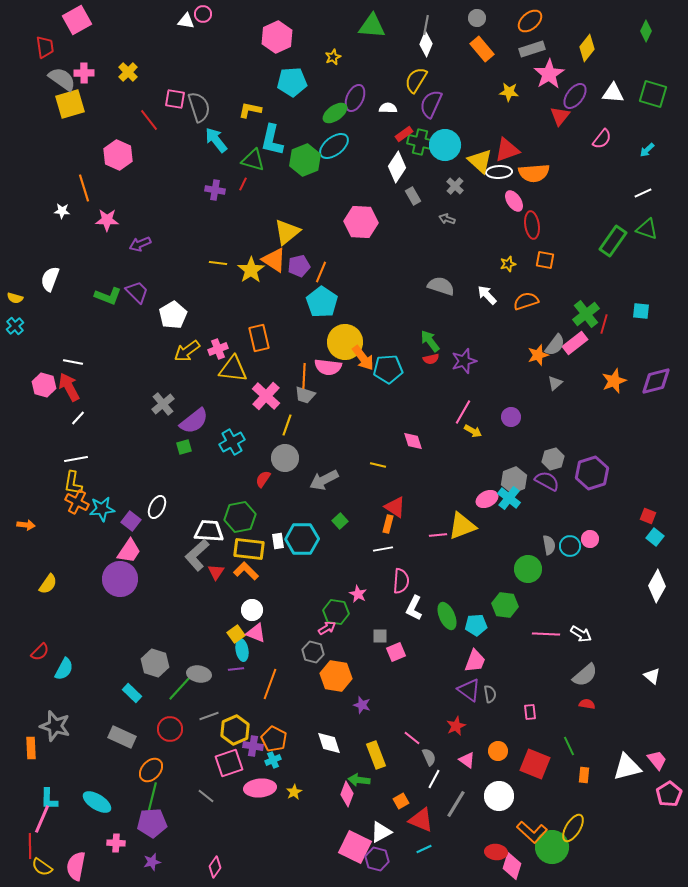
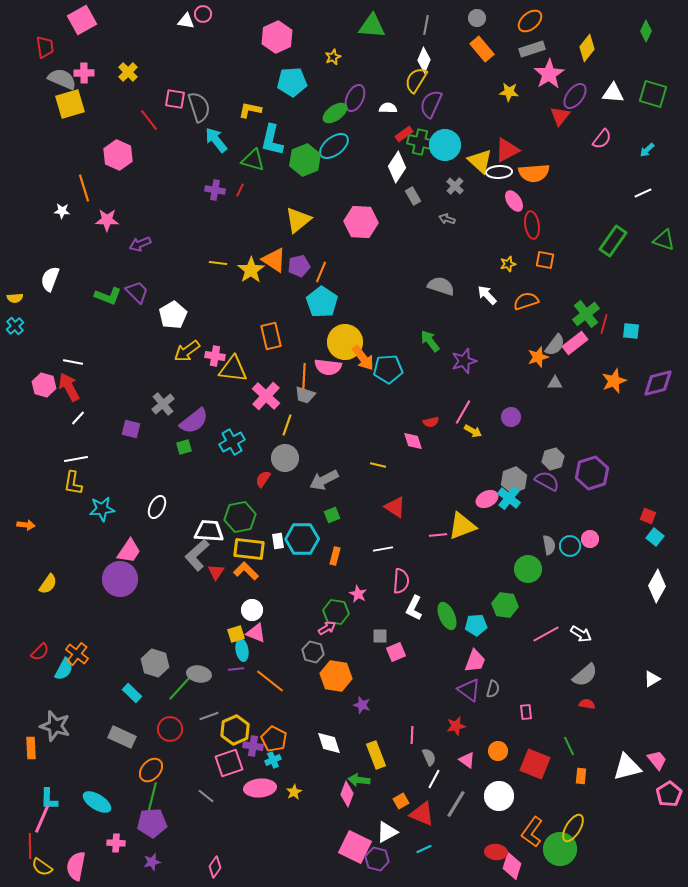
pink square at (77, 20): moved 5 px right
white diamond at (426, 44): moved 2 px left, 16 px down
gray semicircle at (62, 79): rotated 12 degrees counterclockwise
red triangle at (507, 150): rotated 8 degrees counterclockwise
red line at (243, 184): moved 3 px left, 6 px down
green triangle at (647, 229): moved 17 px right, 11 px down
yellow triangle at (287, 232): moved 11 px right, 12 px up
yellow semicircle at (15, 298): rotated 21 degrees counterclockwise
cyan square at (641, 311): moved 10 px left, 20 px down
orange rectangle at (259, 338): moved 12 px right, 2 px up
pink cross at (218, 349): moved 3 px left, 7 px down; rotated 30 degrees clockwise
orange star at (538, 355): moved 2 px down
red semicircle at (431, 359): moved 63 px down
purple diamond at (656, 381): moved 2 px right, 2 px down
gray triangle at (555, 383): rotated 42 degrees clockwise
orange cross at (77, 502): moved 152 px down; rotated 10 degrees clockwise
purple square at (131, 521): moved 92 px up; rotated 24 degrees counterclockwise
green square at (340, 521): moved 8 px left, 6 px up; rotated 21 degrees clockwise
orange rectangle at (388, 524): moved 53 px left, 32 px down
yellow square at (236, 634): rotated 18 degrees clockwise
pink line at (546, 634): rotated 32 degrees counterclockwise
white triangle at (652, 676): moved 3 px down; rotated 48 degrees clockwise
orange line at (270, 684): moved 3 px up; rotated 72 degrees counterclockwise
gray semicircle at (490, 694): moved 3 px right, 5 px up; rotated 24 degrees clockwise
pink rectangle at (530, 712): moved 4 px left
red star at (456, 726): rotated 12 degrees clockwise
pink line at (412, 738): moved 3 px up; rotated 54 degrees clockwise
orange rectangle at (584, 775): moved 3 px left, 1 px down
red triangle at (421, 820): moved 1 px right, 6 px up
white triangle at (381, 832): moved 6 px right
orange L-shape at (532, 832): rotated 84 degrees clockwise
green circle at (552, 847): moved 8 px right, 2 px down
